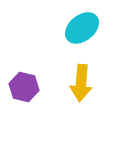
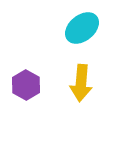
purple hexagon: moved 2 px right, 2 px up; rotated 16 degrees clockwise
